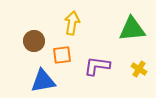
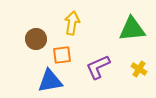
brown circle: moved 2 px right, 2 px up
purple L-shape: moved 1 px right, 1 px down; rotated 32 degrees counterclockwise
blue triangle: moved 7 px right
